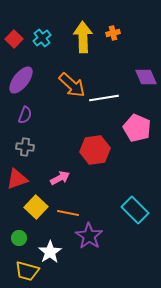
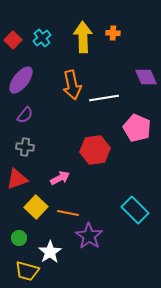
orange cross: rotated 16 degrees clockwise
red square: moved 1 px left, 1 px down
orange arrow: rotated 36 degrees clockwise
purple semicircle: rotated 18 degrees clockwise
